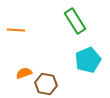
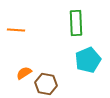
green rectangle: moved 1 px right, 2 px down; rotated 30 degrees clockwise
orange semicircle: rotated 14 degrees counterclockwise
